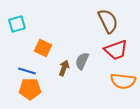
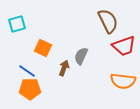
red trapezoid: moved 8 px right, 4 px up
gray semicircle: moved 1 px left, 5 px up
blue line: rotated 18 degrees clockwise
